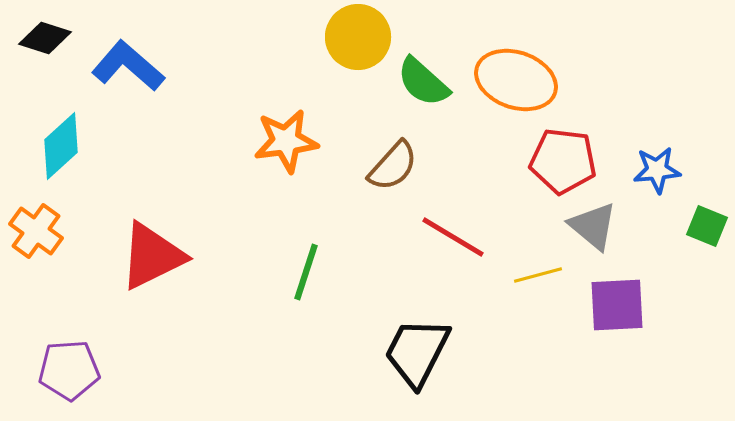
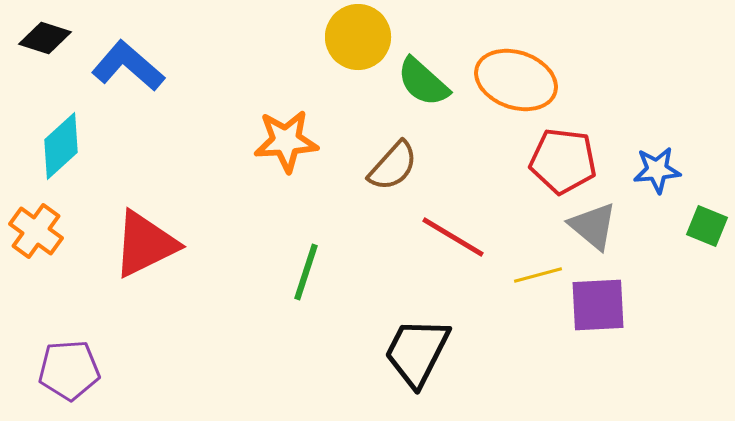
orange star: rotated 4 degrees clockwise
red triangle: moved 7 px left, 12 px up
purple square: moved 19 px left
